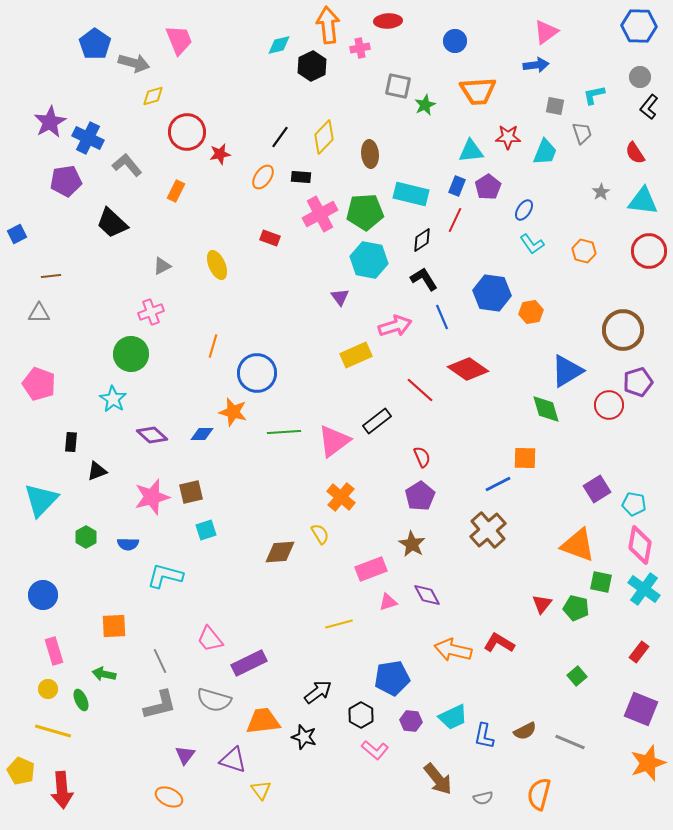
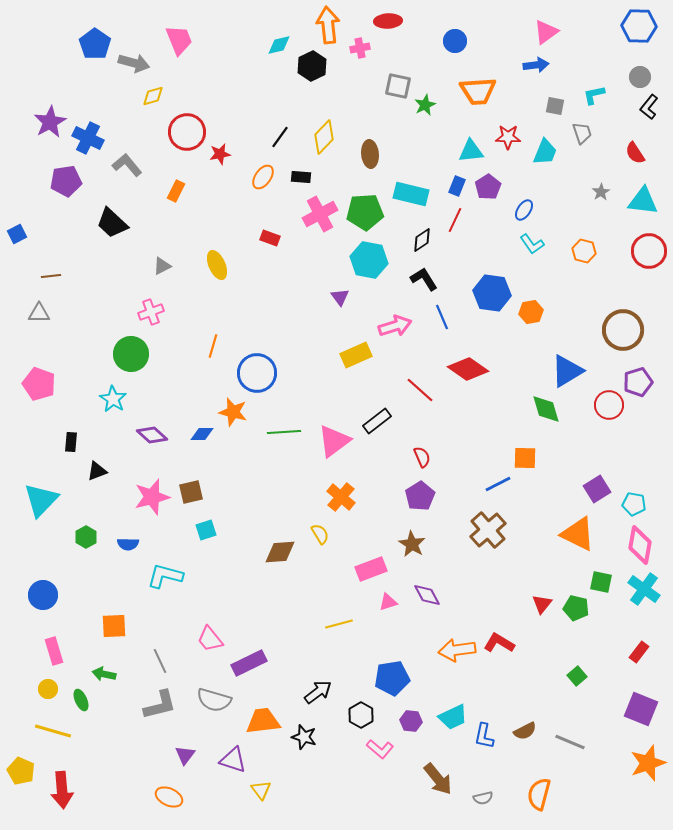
orange triangle at (578, 545): moved 11 px up; rotated 6 degrees clockwise
orange arrow at (453, 650): moved 4 px right; rotated 21 degrees counterclockwise
pink L-shape at (375, 750): moved 5 px right, 1 px up
